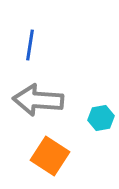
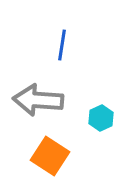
blue line: moved 32 px right
cyan hexagon: rotated 15 degrees counterclockwise
